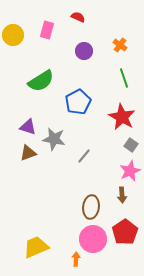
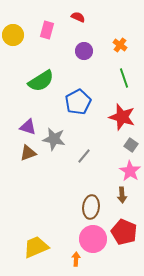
red star: rotated 12 degrees counterclockwise
pink star: rotated 15 degrees counterclockwise
red pentagon: moved 1 px left; rotated 15 degrees counterclockwise
